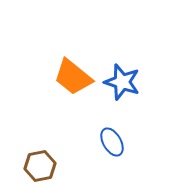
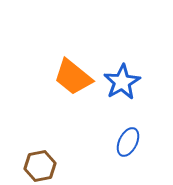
blue star: rotated 24 degrees clockwise
blue ellipse: moved 16 px right; rotated 56 degrees clockwise
